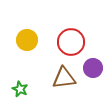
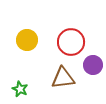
purple circle: moved 3 px up
brown triangle: moved 1 px left
